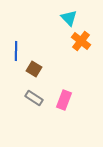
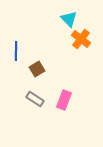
cyan triangle: moved 1 px down
orange cross: moved 2 px up
brown square: moved 3 px right; rotated 28 degrees clockwise
gray rectangle: moved 1 px right, 1 px down
